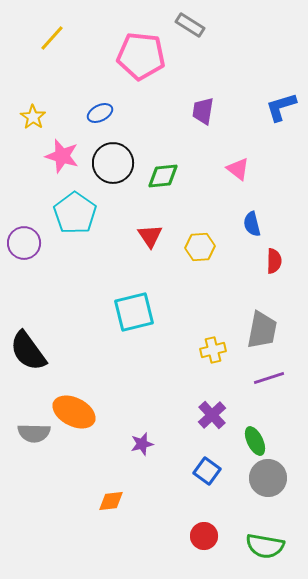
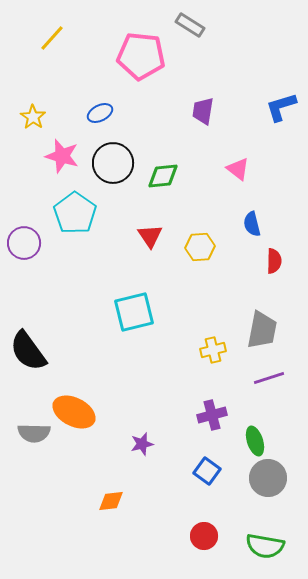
purple cross: rotated 28 degrees clockwise
green ellipse: rotated 8 degrees clockwise
